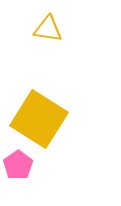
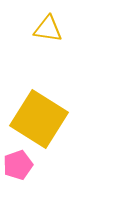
pink pentagon: rotated 16 degrees clockwise
